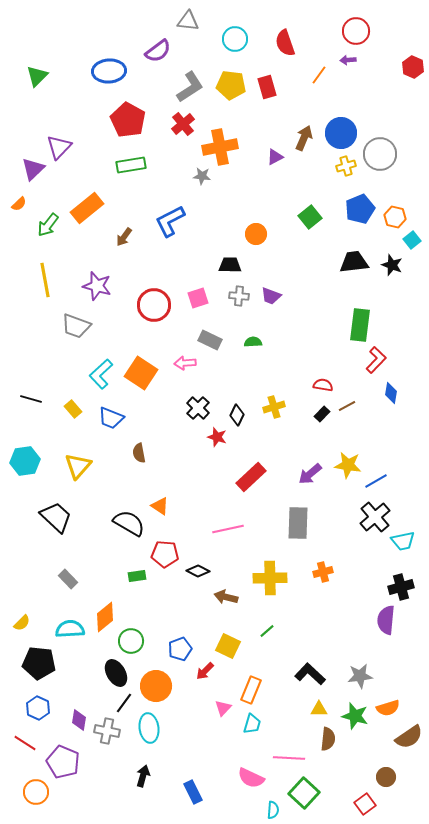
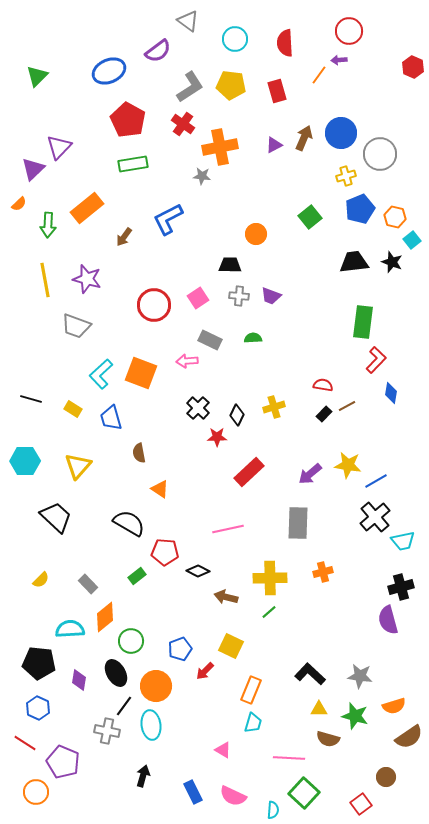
gray triangle at (188, 21): rotated 30 degrees clockwise
red circle at (356, 31): moved 7 px left
red semicircle at (285, 43): rotated 16 degrees clockwise
purple arrow at (348, 60): moved 9 px left
blue ellipse at (109, 71): rotated 20 degrees counterclockwise
red rectangle at (267, 87): moved 10 px right, 4 px down
red cross at (183, 124): rotated 15 degrees counterclockwise
purple triangle at (275, 157): moved 1 px left, 12 px up
green rectangle at (131, 165): moved 2 px right, 1 px up
yellow cross at (346, 166): moved 10 px down
blue L-shape at (170, 221): moved 2 px left, 2 px up
green arrow at (48, 225): rotated 35 degrees counterclockwise
black star at (392, 265): moved 3 px up
purple star at (97, 286): moved 10 px left, 7 px up
pink square at (198, 298): rotated 15 degrees counterclockwise
green rectangle at (360, 325): moved 3 px right, 3 px up
green semicircle at (253, 342): moved 4 px up
pink arrow at (185, 363): moved 2 px right, 2 px up
orange square at (141, 373): rotated 12 degrees counterclockwise
yellow rectangle at (73, 409): rotated 18 degrees counterclockwise
black rectangle at (322, 414): moved 2 px right
blue trapezoid at (111, 418): rotated 52 degrees clockwise
red star at (217, 437): rotated 18 degrees counterclockwise
cyan hexagon at (25, 461): rotated 8 degrees clockwise
red rectangle at (251, 477): moved 2 px left, 5 px up
orange triangle at (160, 506): moved 17 px up
red pentagon at (165, 554): moved 2 px up
green rectangle at (137, 576): rotated 30 degrees counterclockwise
gray rectangle at (68, 579): moved 20 px right, 5 px down
purple semicircle at (386, 620): moved 2 px right; rotated 20 degrees counterclockwise
yellow semicircle at (22, 623): moved 19 px right, 43 px up
green line at (267, 631): moved 2 px right, 19 px up
yellow square at (228, 646): moved 3 px right
gray star at (360, 676): rotated 15 degrees clockwise
black line at (124, 703): moved 3 px down
pink triangle at (223, 708): moved 42 px down; rotated 42 degrees counterclockwise
orange semicircle at (388, 708): moved 6 px right, 2 px up
purple diamond at (79, 720): moved 40 px up
cyan trapezoid at (252, 724): moved 1 px right, 1 px up
cyan ellipse at (149, 728): moved 2 px right, 3 px up
brown semicircle at (328, 739): rotated 100 degrees clockwise
pink semicircle at (251, 778): moved 18 px left, 18 px down
red square at (365, 804): moved 4 px left
